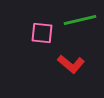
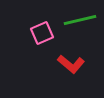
pink square: rotated 30 degrees counterclockwise
